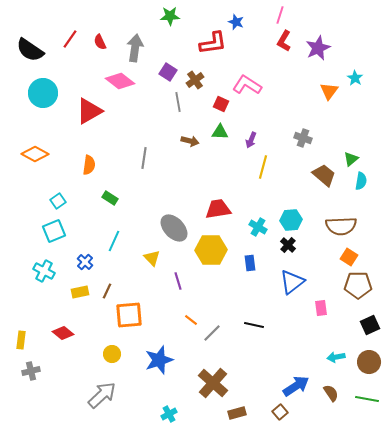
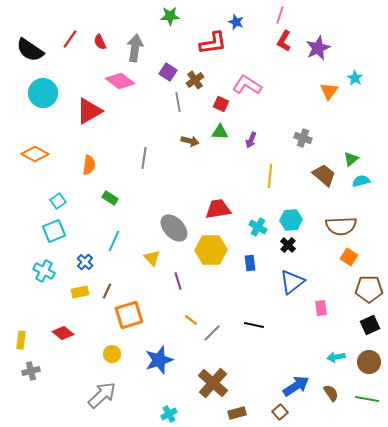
yellow line at (263, 167): moved 7 px right, 9 px down; rotated 10 degrees counterclockwise
cyan semicircle at (361, 181): rotated 114 degrees counterclockwise
brown pentagon at (358, 285): moved 11 px right, 4 px down
orange square at (129, 315): rotated 12 degrees counterclockwise
